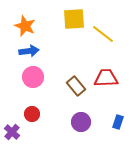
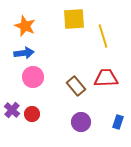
yellow line: moved 2 px down; rotated 35 degrees clockwise
blue arrow: moved 5 px left, 2 px down
purple cross: moved 22 px up
